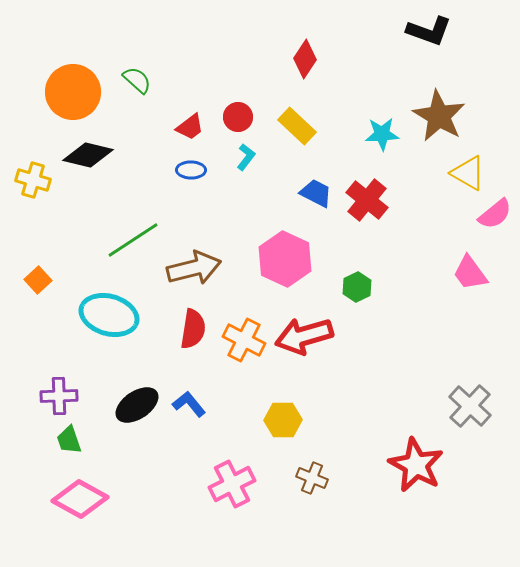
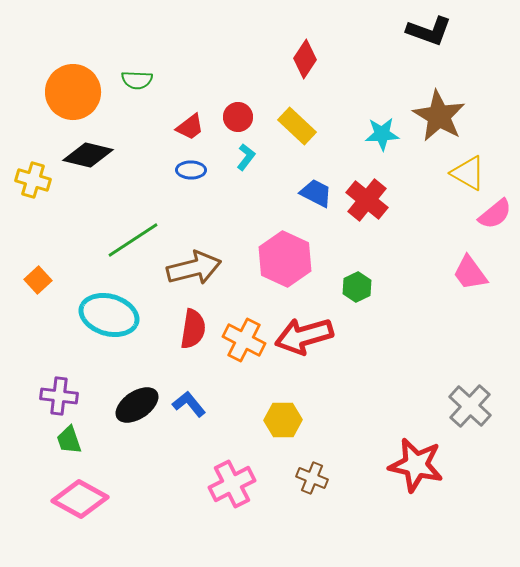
green semicircle: rotated 140 degrees clockwise
purple cross: rotated 9 degrees clockwise
red star: rotated 16 degrees counterclockwise
